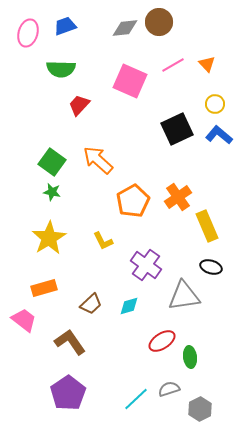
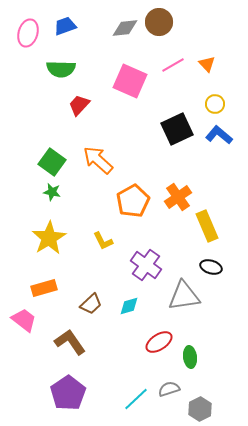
red ellipse: moved 3 px left, 1 px down
